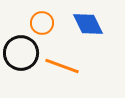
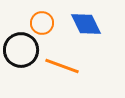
blue diamond: moved 2 px left
black circle: moved 3 px up
